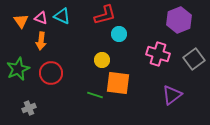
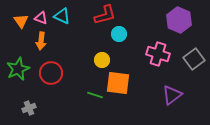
purple hexagon: rotated 15 degrees counterclockwise
